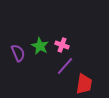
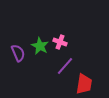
pink cross: moved 2 px left, 3 px up
